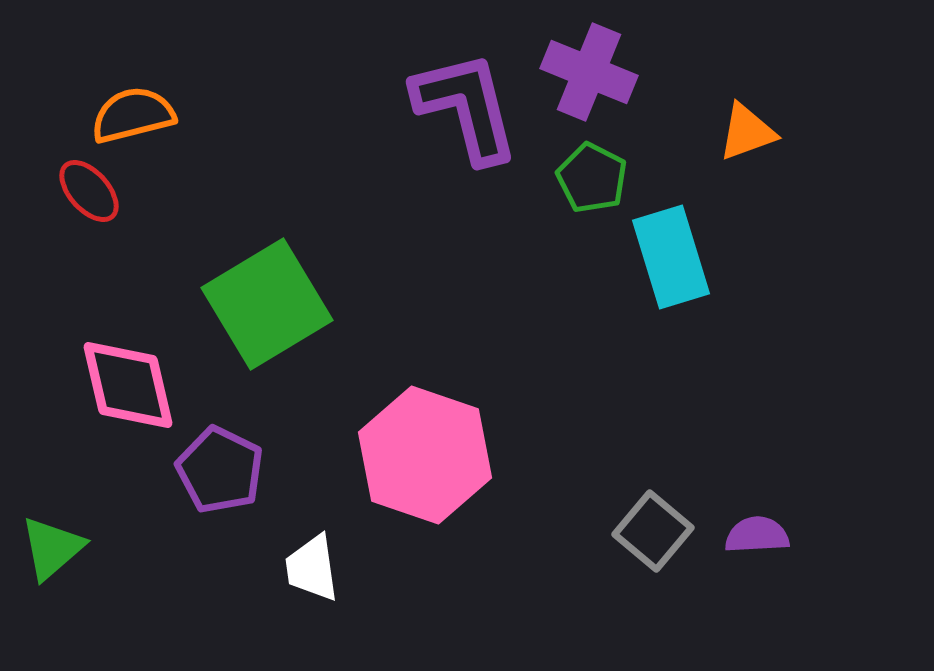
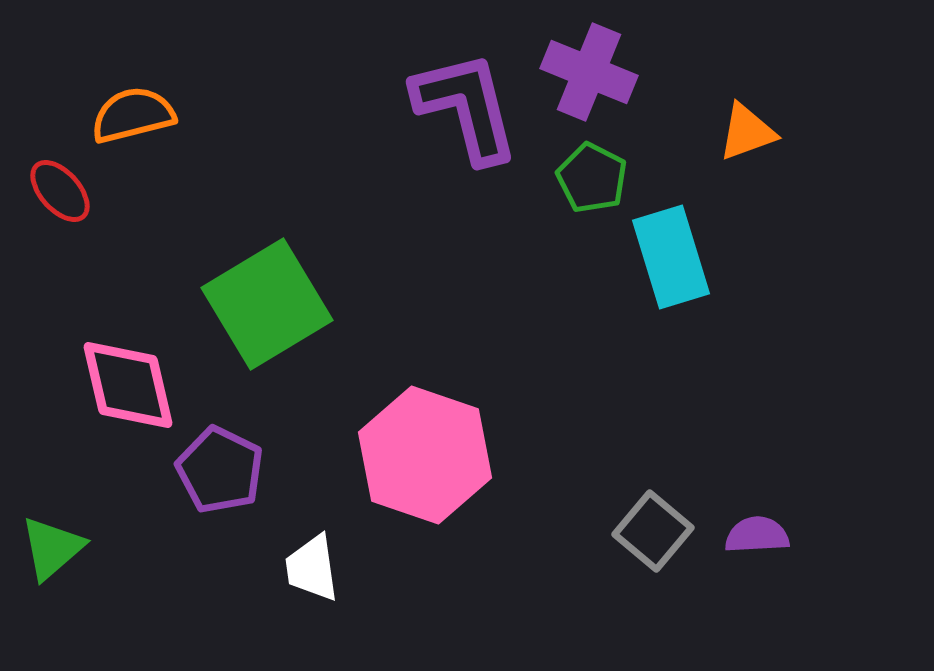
red ellipse: moved 29 px left
